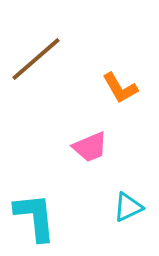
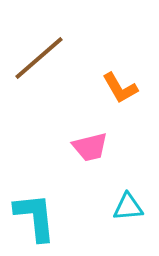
brown line: moved 3 px right, 1 px up
pink trapezoid: rotated 9 degrees clockwise
cyan triangle: rotated 20 degrees clockwise
